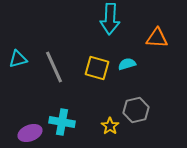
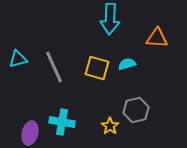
purple ellipse: rotated 55 degrees counterclockwise
